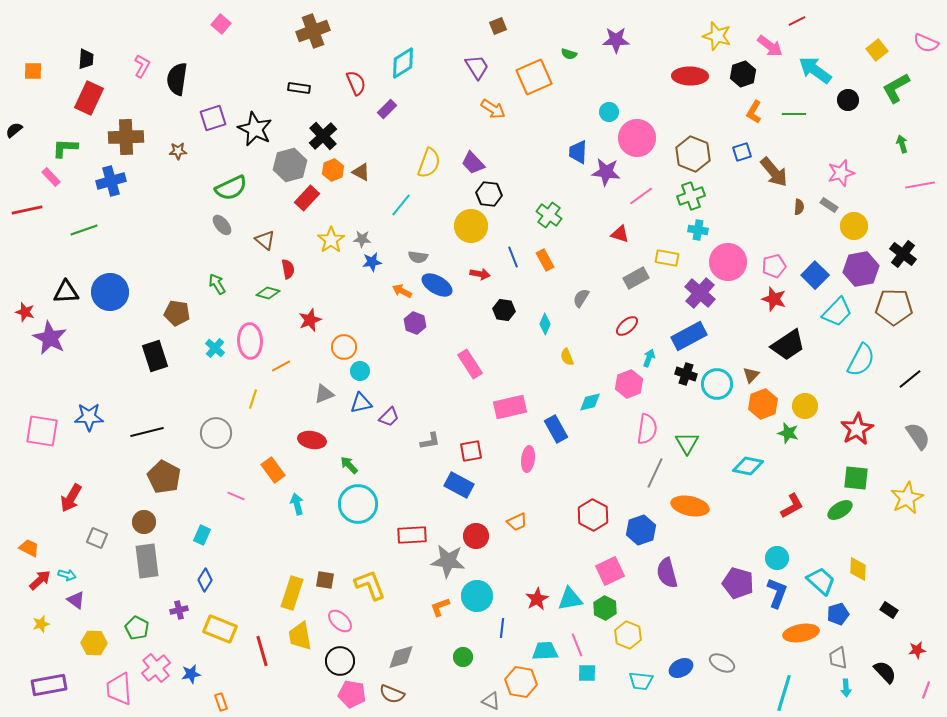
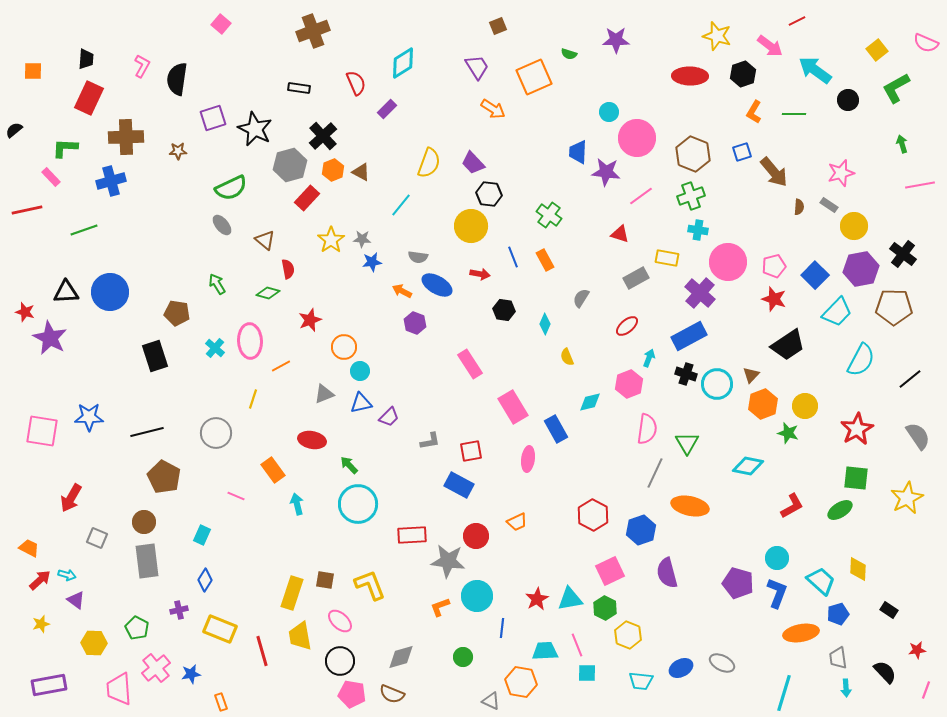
pink rectangle at (510, 407): moved 3 px right; rotated 72 degrees clockwise
